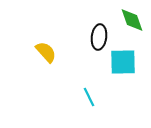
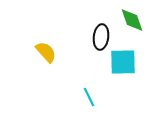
black ellipse: moved 2 px right
